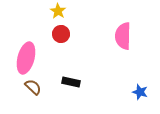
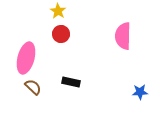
blue star: rotated 21 degrees counterclockwise
